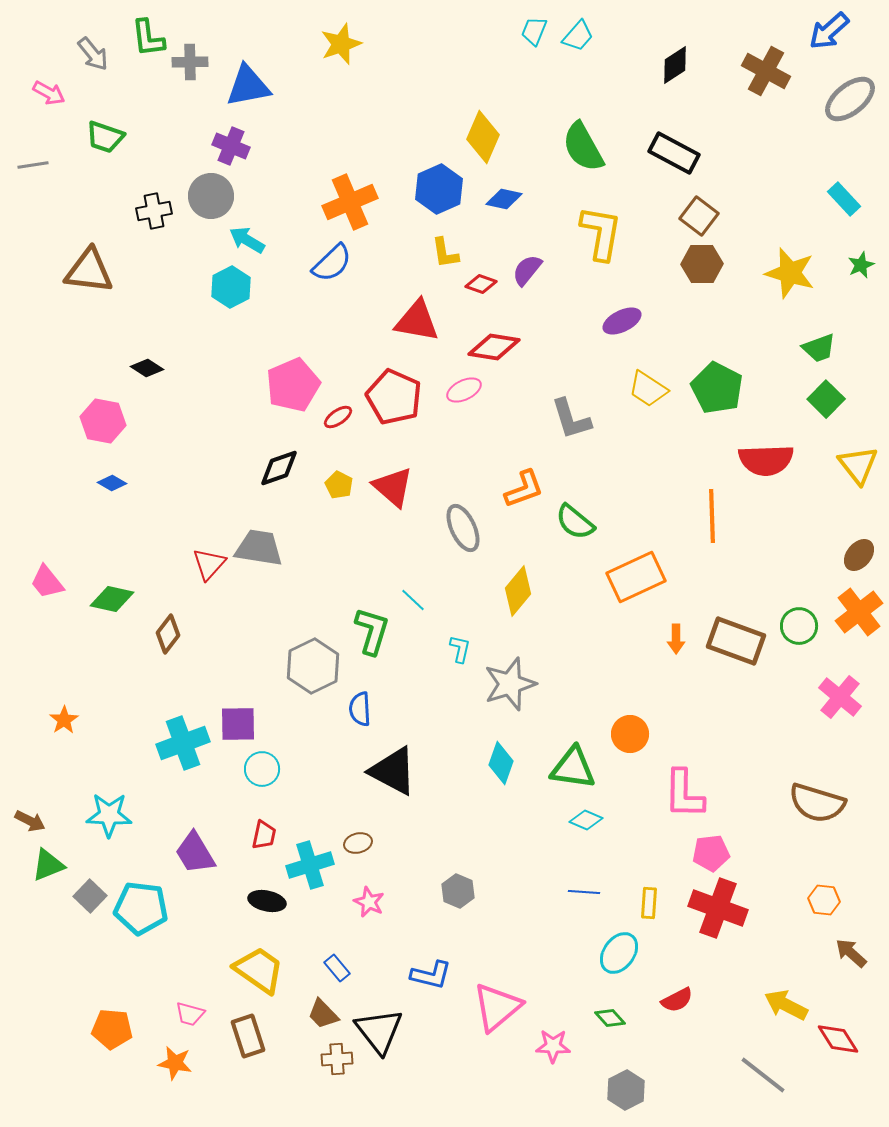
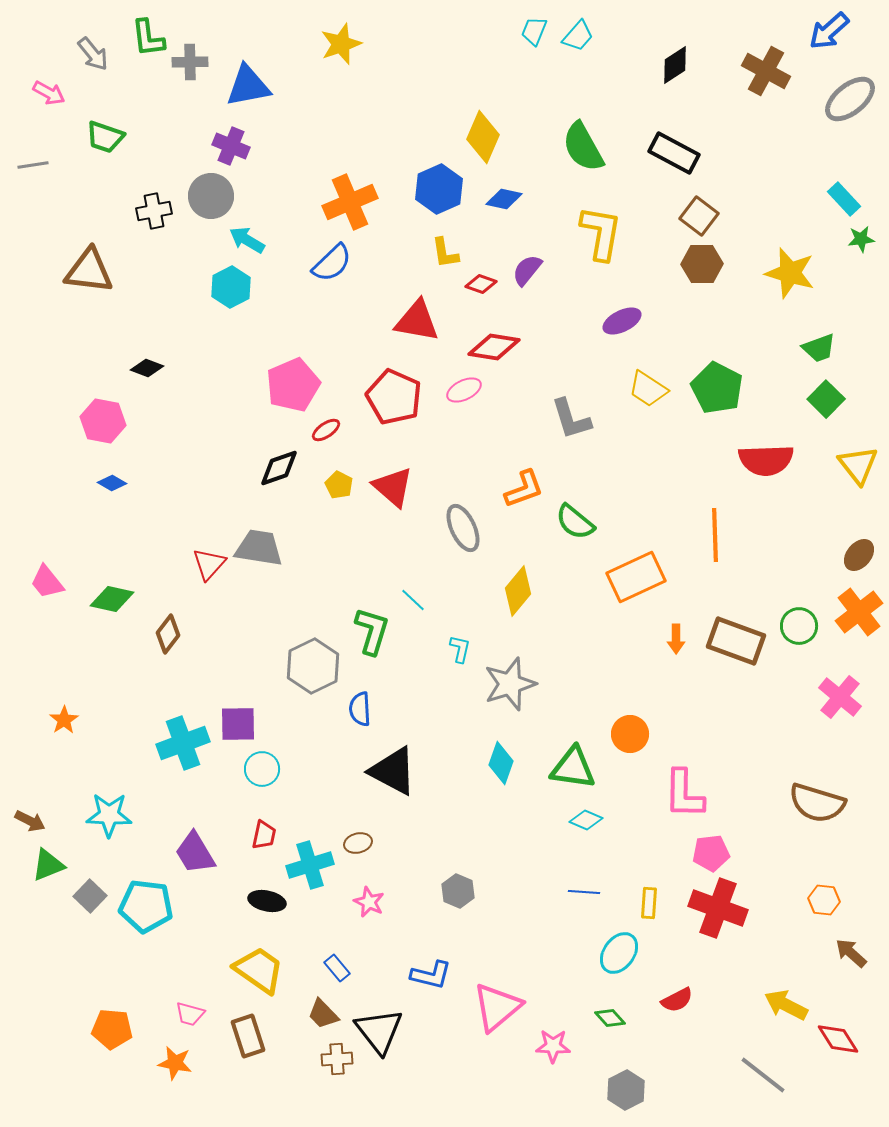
green star at (861, 265): moved 26 px up; rotated 16 degrees clockwise
black diamond at (147, 368): rotated 12 degrees counterclockwise
red ellipse at (338, 417): moved 12 px left, 13 px down
orange line at (712, 516): moved 3 px right, 19 px down
cyan pentagon at (141, 908): moved 5 px right, 2 px up
